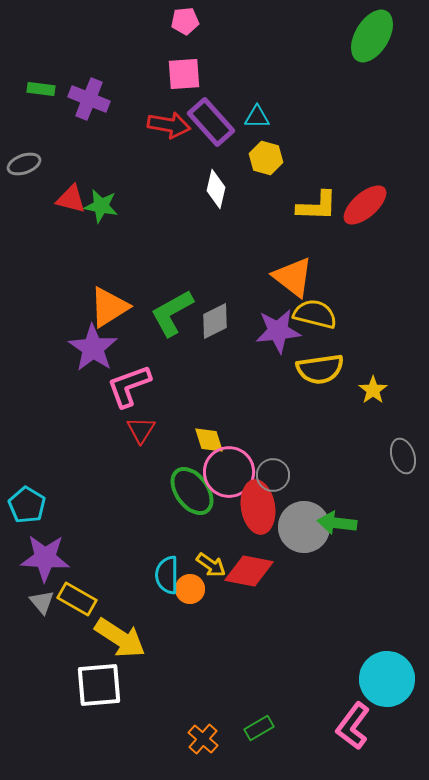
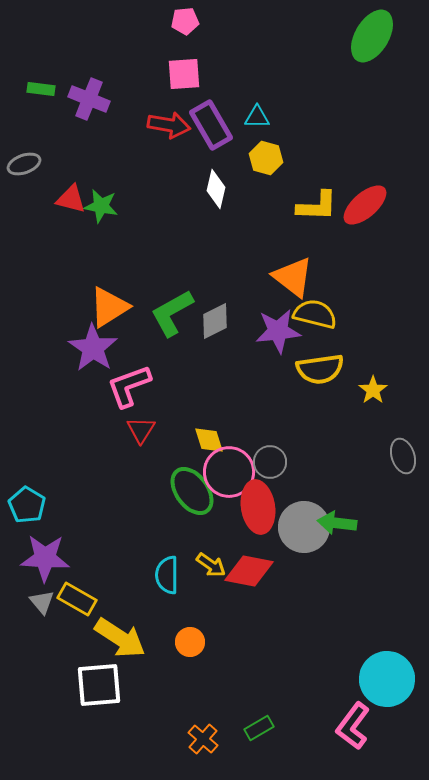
purple rectangle at (211, 122): moved 3 px down; rotated 12 degrees clockwise
gray circle at (273, 475): moved 3 px left, 13 px up
orange circle at (190, 589): moved 53 px down
